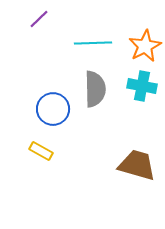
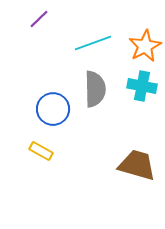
cyan line: rotated 18 degrees counterclockwise
